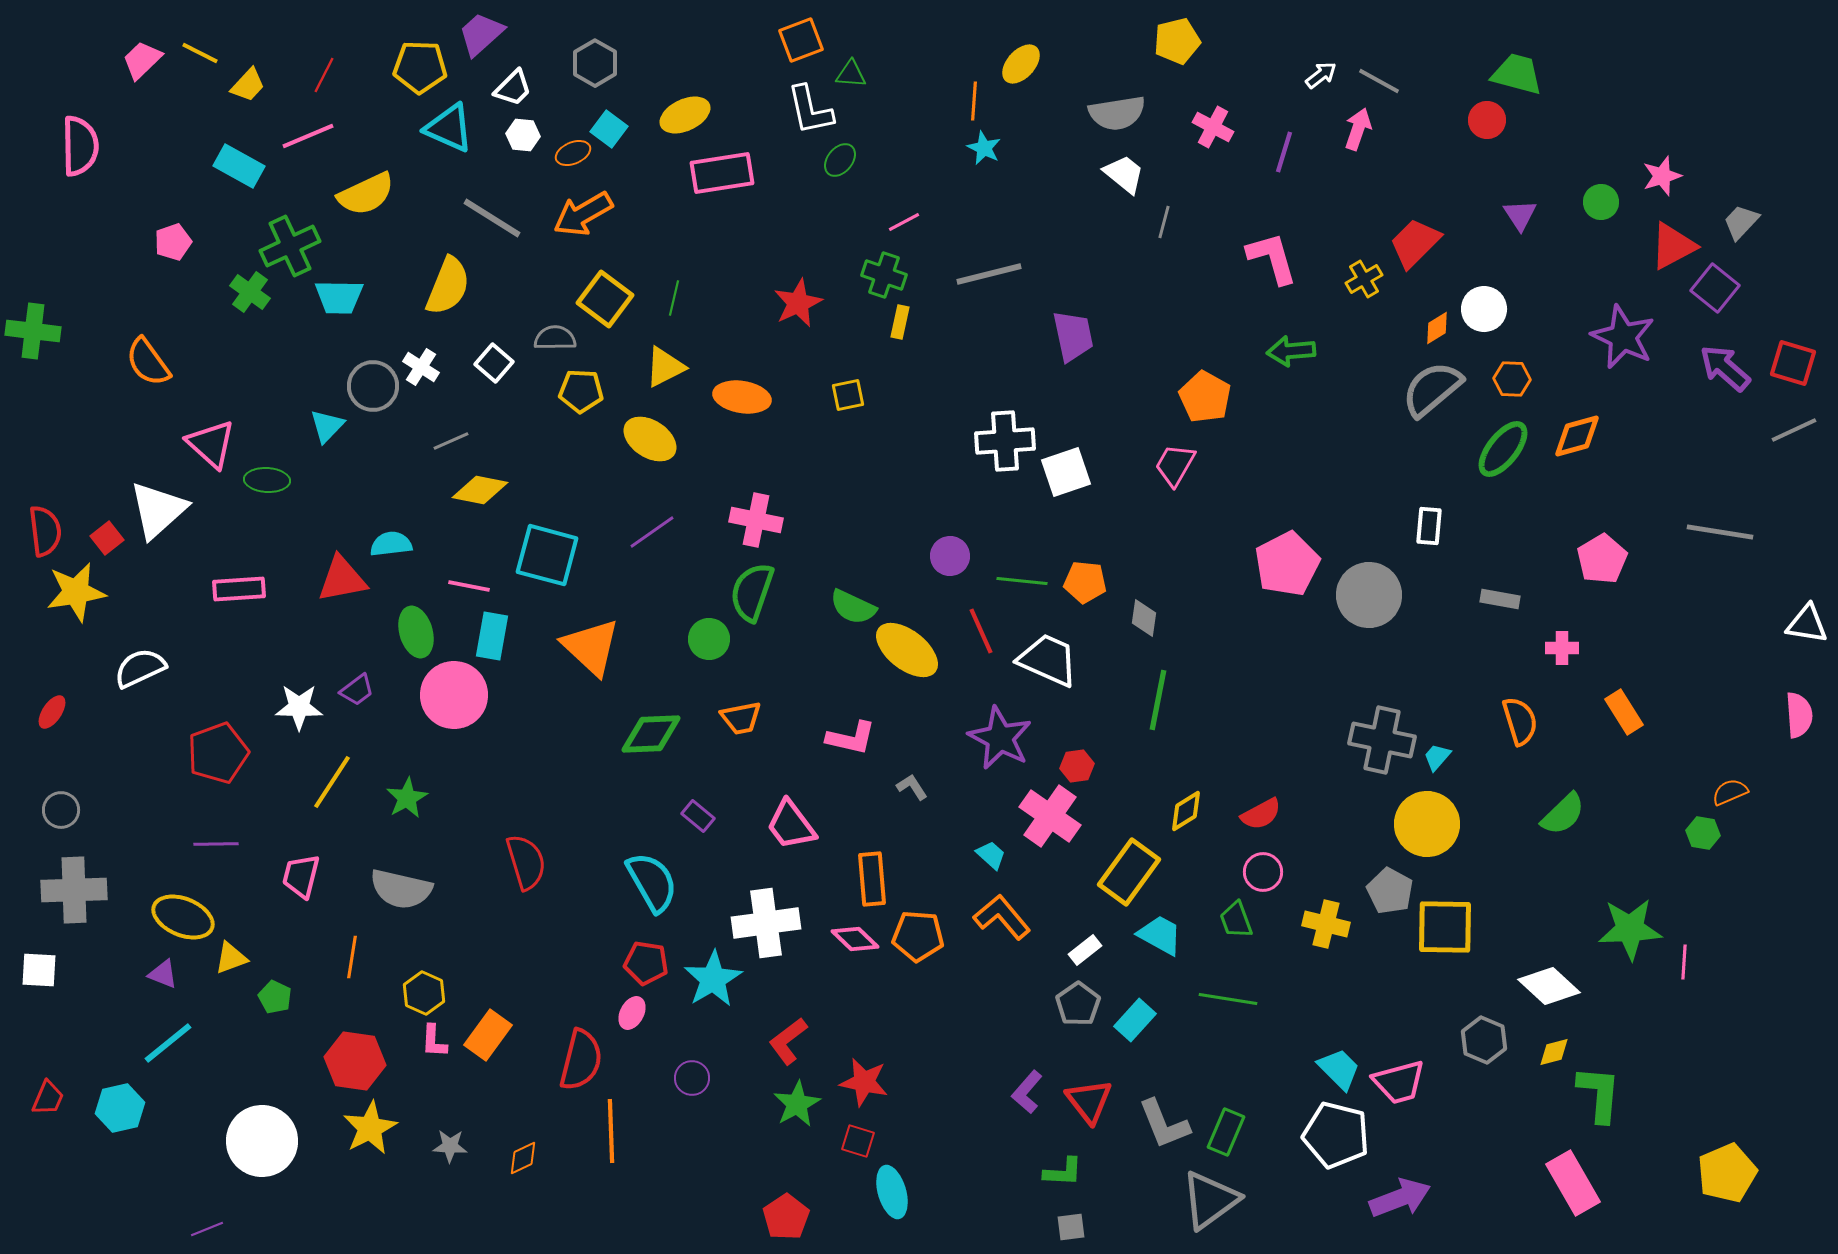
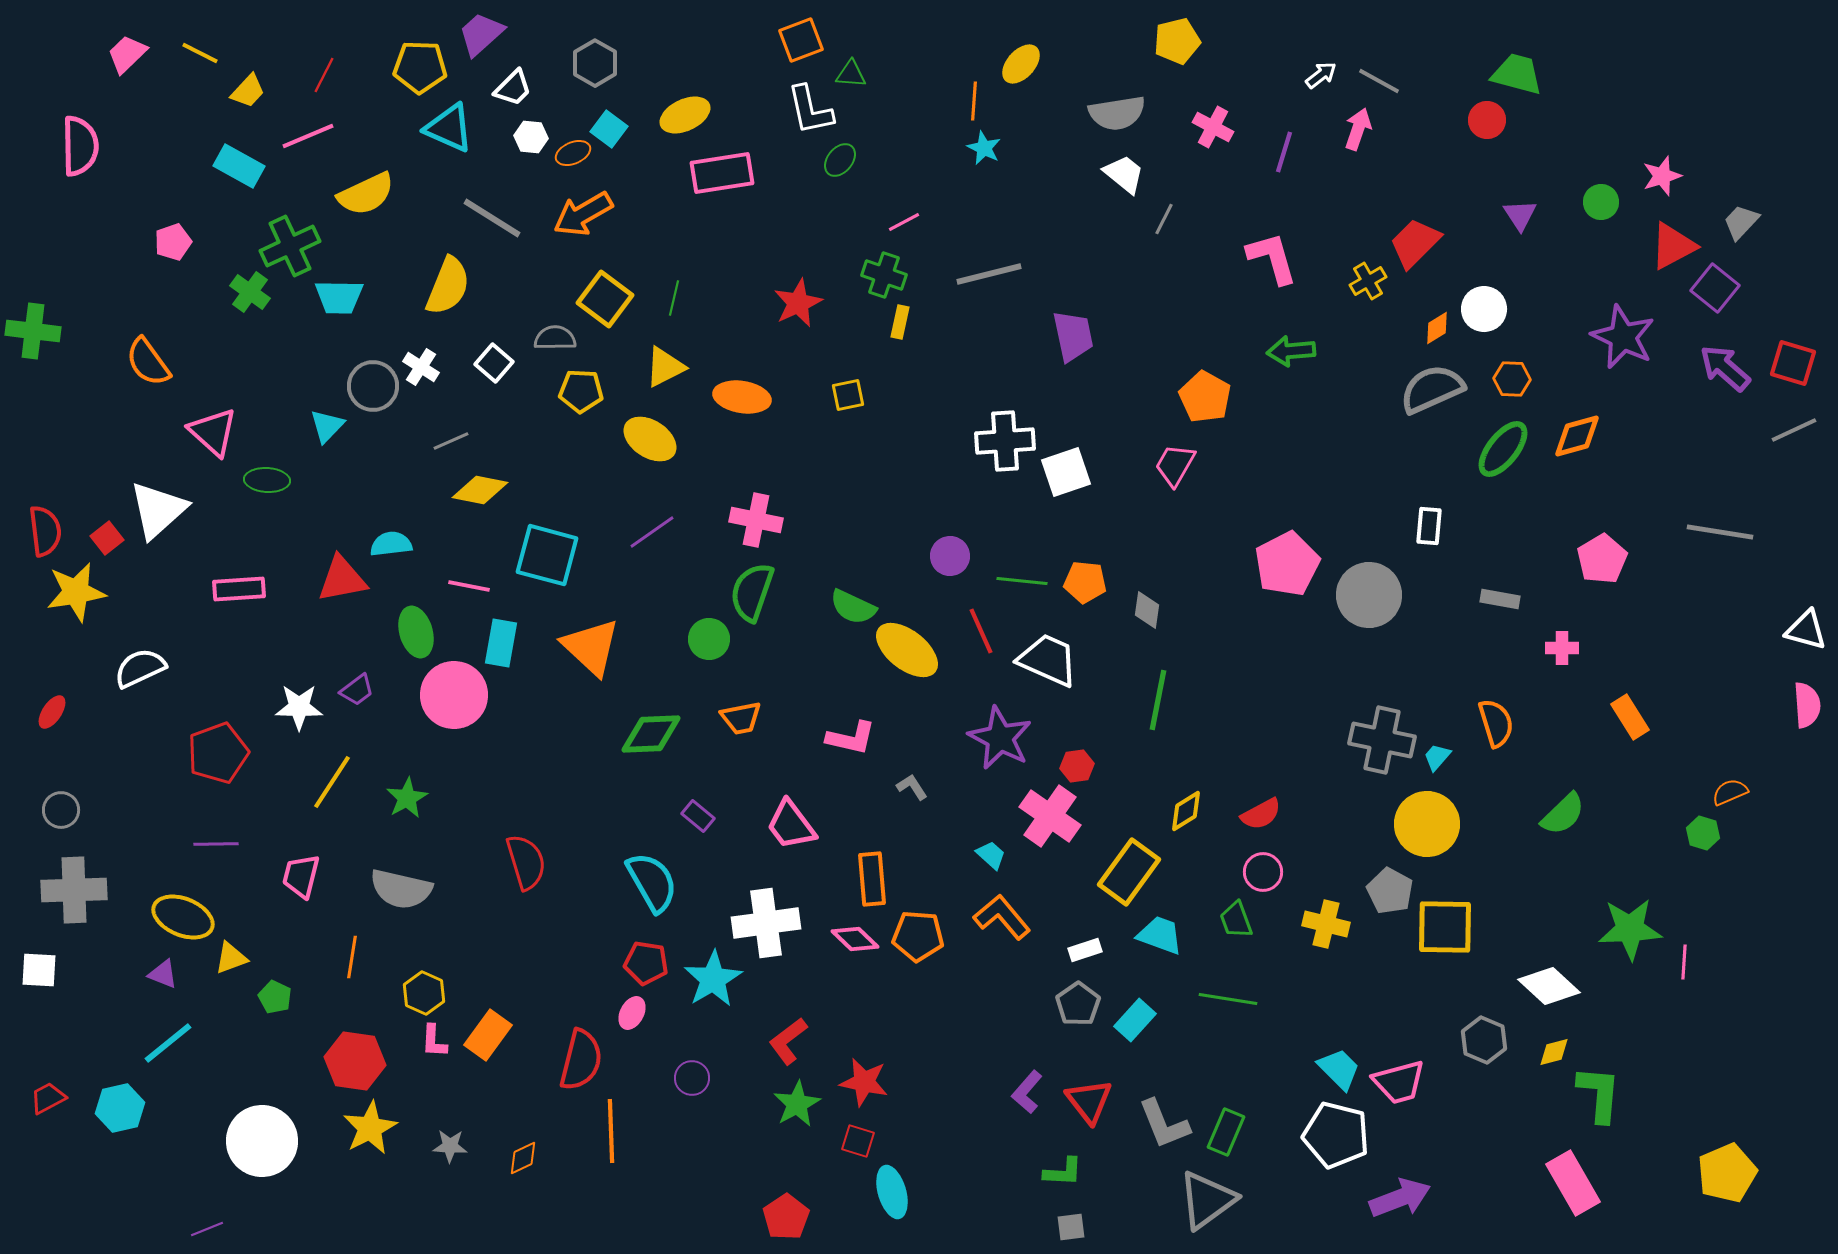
pink trapezoid at (142, 60): moved 15 px left, 6 px up
yellow trapezoid at (248, 85): moved 6 px down
white hexagon at (523, 135): moved 8 px right, 2 px down
gray line at (1164, 222): moved 3 px up; rotated 12 degrees clockwise
yellow cross at (1364, 279): moved 4 px right, 2 px down
gray semicircle at (1432, 389): rotated 16 degrees clockwise
pink triangle at (211, 444): moved 2 px right, 12 px up
gray diamond at (1144, 618): moved 3 px right, 8 px up
white triangle at (1807, 624): moved 1 px left, 6 px down; rotated 6 degrees clockwise
cyan rectangle at (492, 636): moved 9 px right, 7 px down
orange rectangle at (1624, 712): moved 6 px right, 5 px down
pink semicircle at (1799, 715): moved 8 px right, 10 px up
orange semicircle at (1520, 721): moved 24 px left, 2 px down
green hexagon at (1703, 833): rotated 8 degrees clockwise
cyan trapezoid at (1160, 935): rotated 9 degrees counterclockwise
white rectangle at (1085, 950): rotated 20 degrees clockwise
red trapezoid at (48, 1098): rotated 141 degrees counterclockwise
gray triangle at (1210, 1200): moved 3 px left
